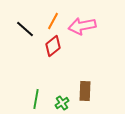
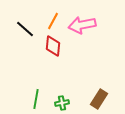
pink arrow: moved 1 px up
red diamond: rotated 45 degrees counterclockwise
brown rectangle: moved 14 px right, 8 px down; rotated 30 degrees clockwise
green cross: rotated 24 degrees clockwise
